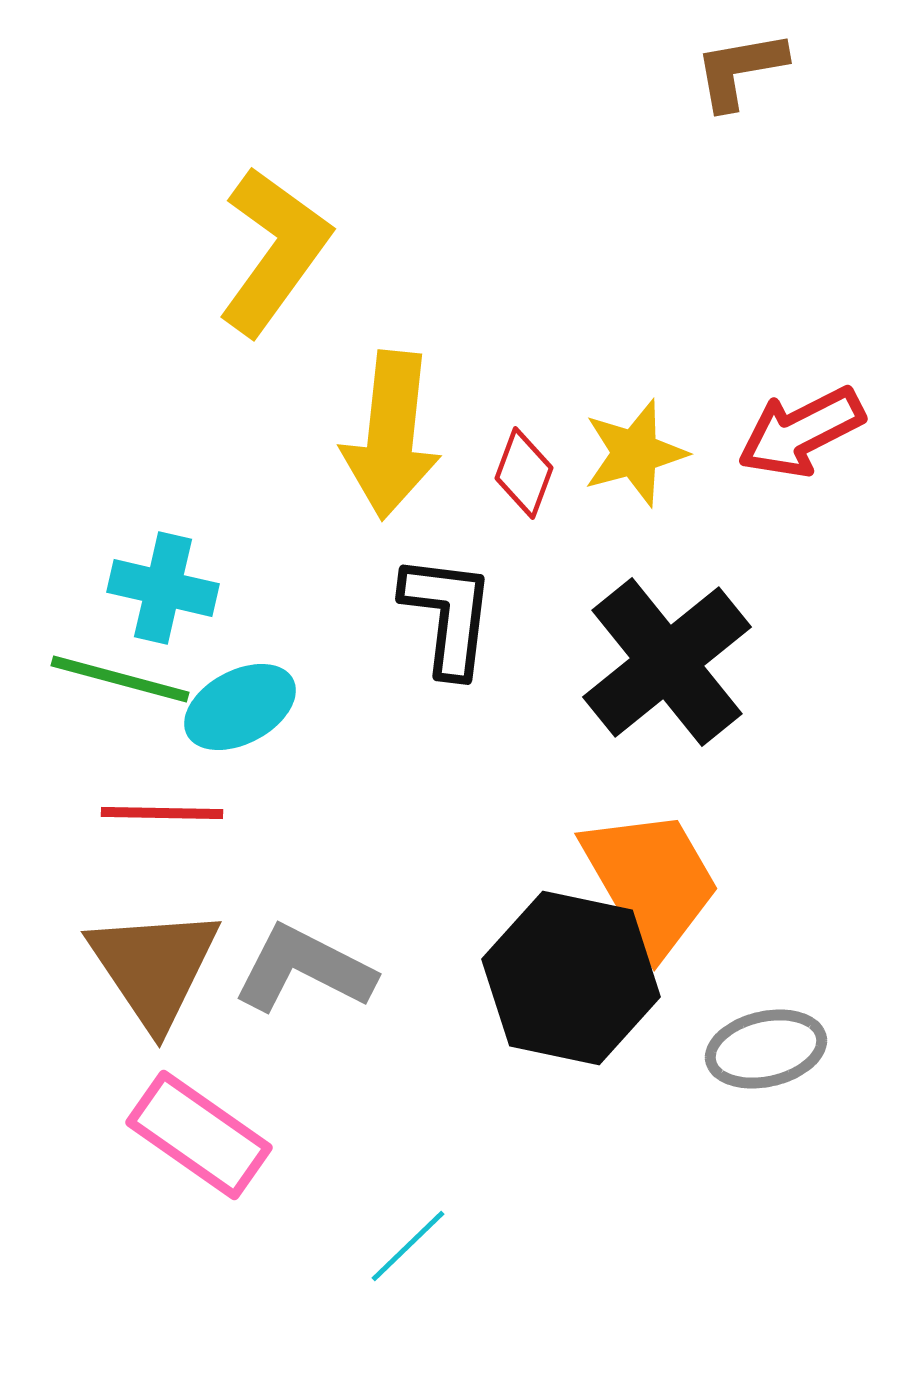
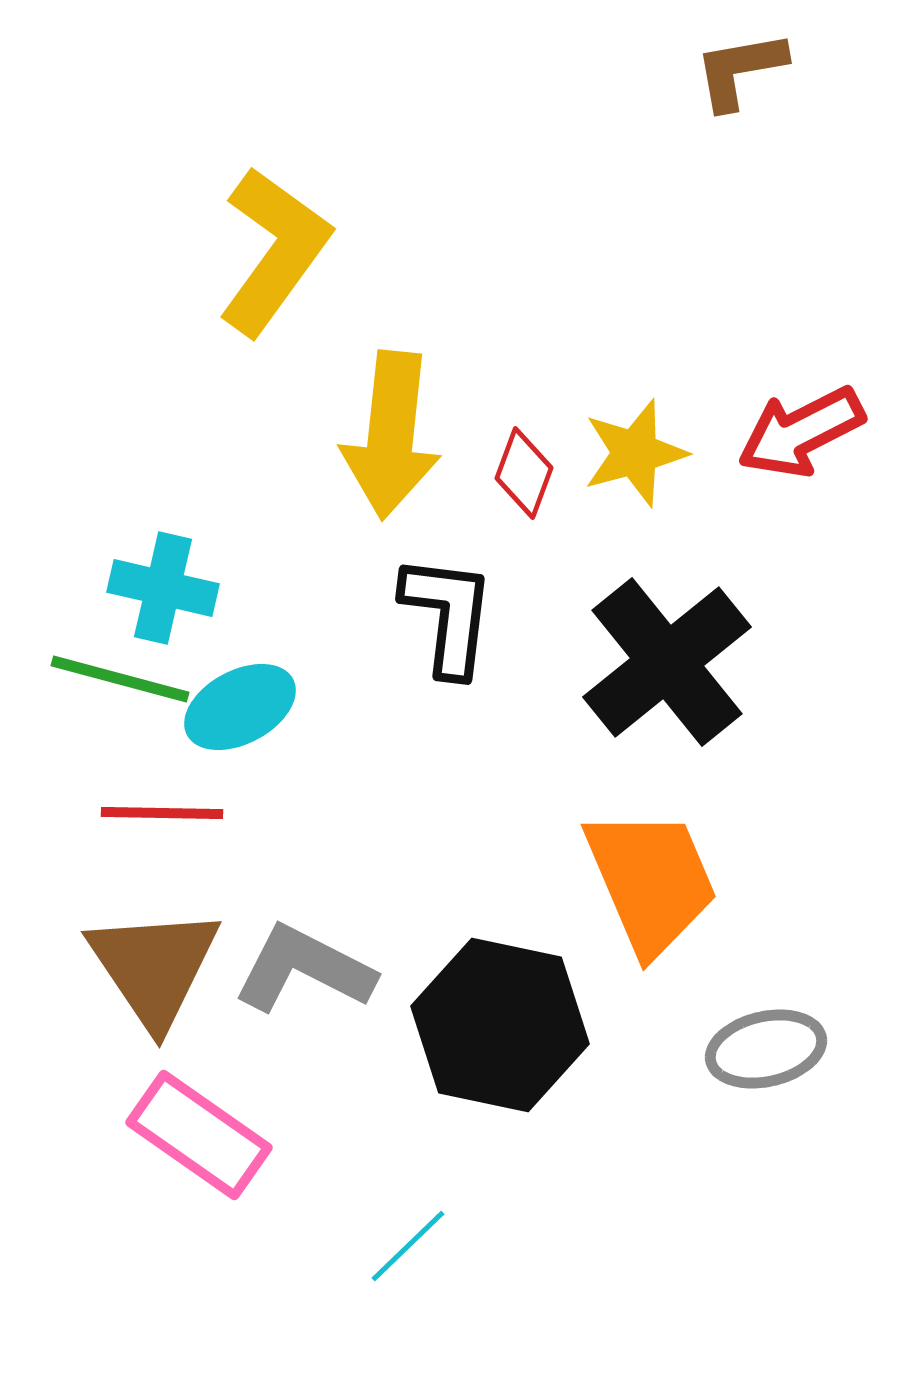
orange trapezoid: rotated 7 degrees clockwise
black hexagon: moved 71 px left, 47 px down
